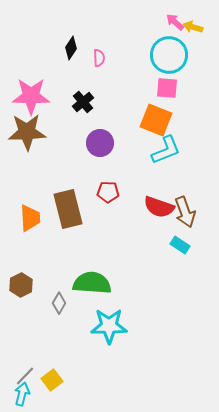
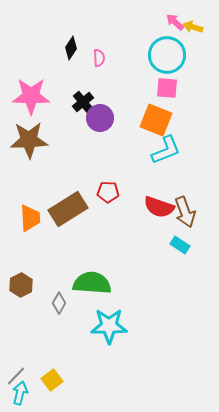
cyan circle: moved 2 px left
brown star: moved 2 px right, 8 px down
purple circle: moved 25 px up
brown rectangle: rotated 72 degrees clockwise
gray line: moved 9 px left
cyan arrow: moved 2 px left, 1 px up
